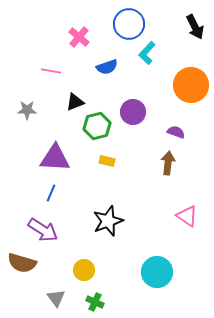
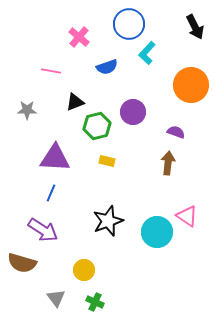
cyan circle: moved 40 px up
